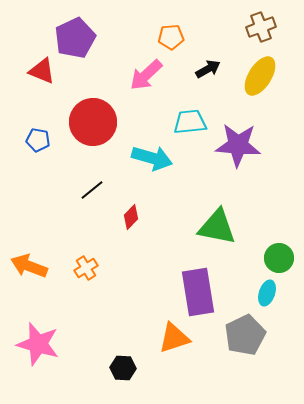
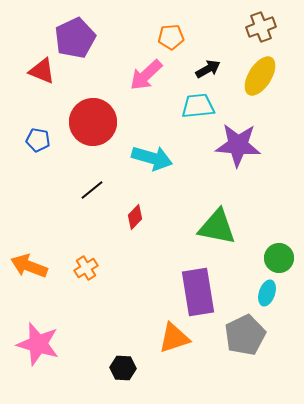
cyan trapezoid: moved 8 px right, 16 px up
red diamond: moved 4 px right
